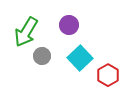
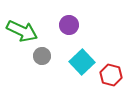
green arrow: moved 4 px left, 1 px up; rotated 96 degrees counterclockwise
cyan square: moved 2 px right, 4 px down
red hexagon: moved 3 px right; rotated 15 degrees counterclockwise
